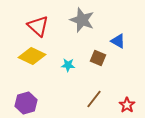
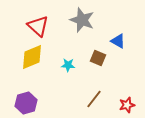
yellow diamond: moved 1 px down; rotated 48 degrees counterclockwise
red star: rotated 21 degrees clockwise
